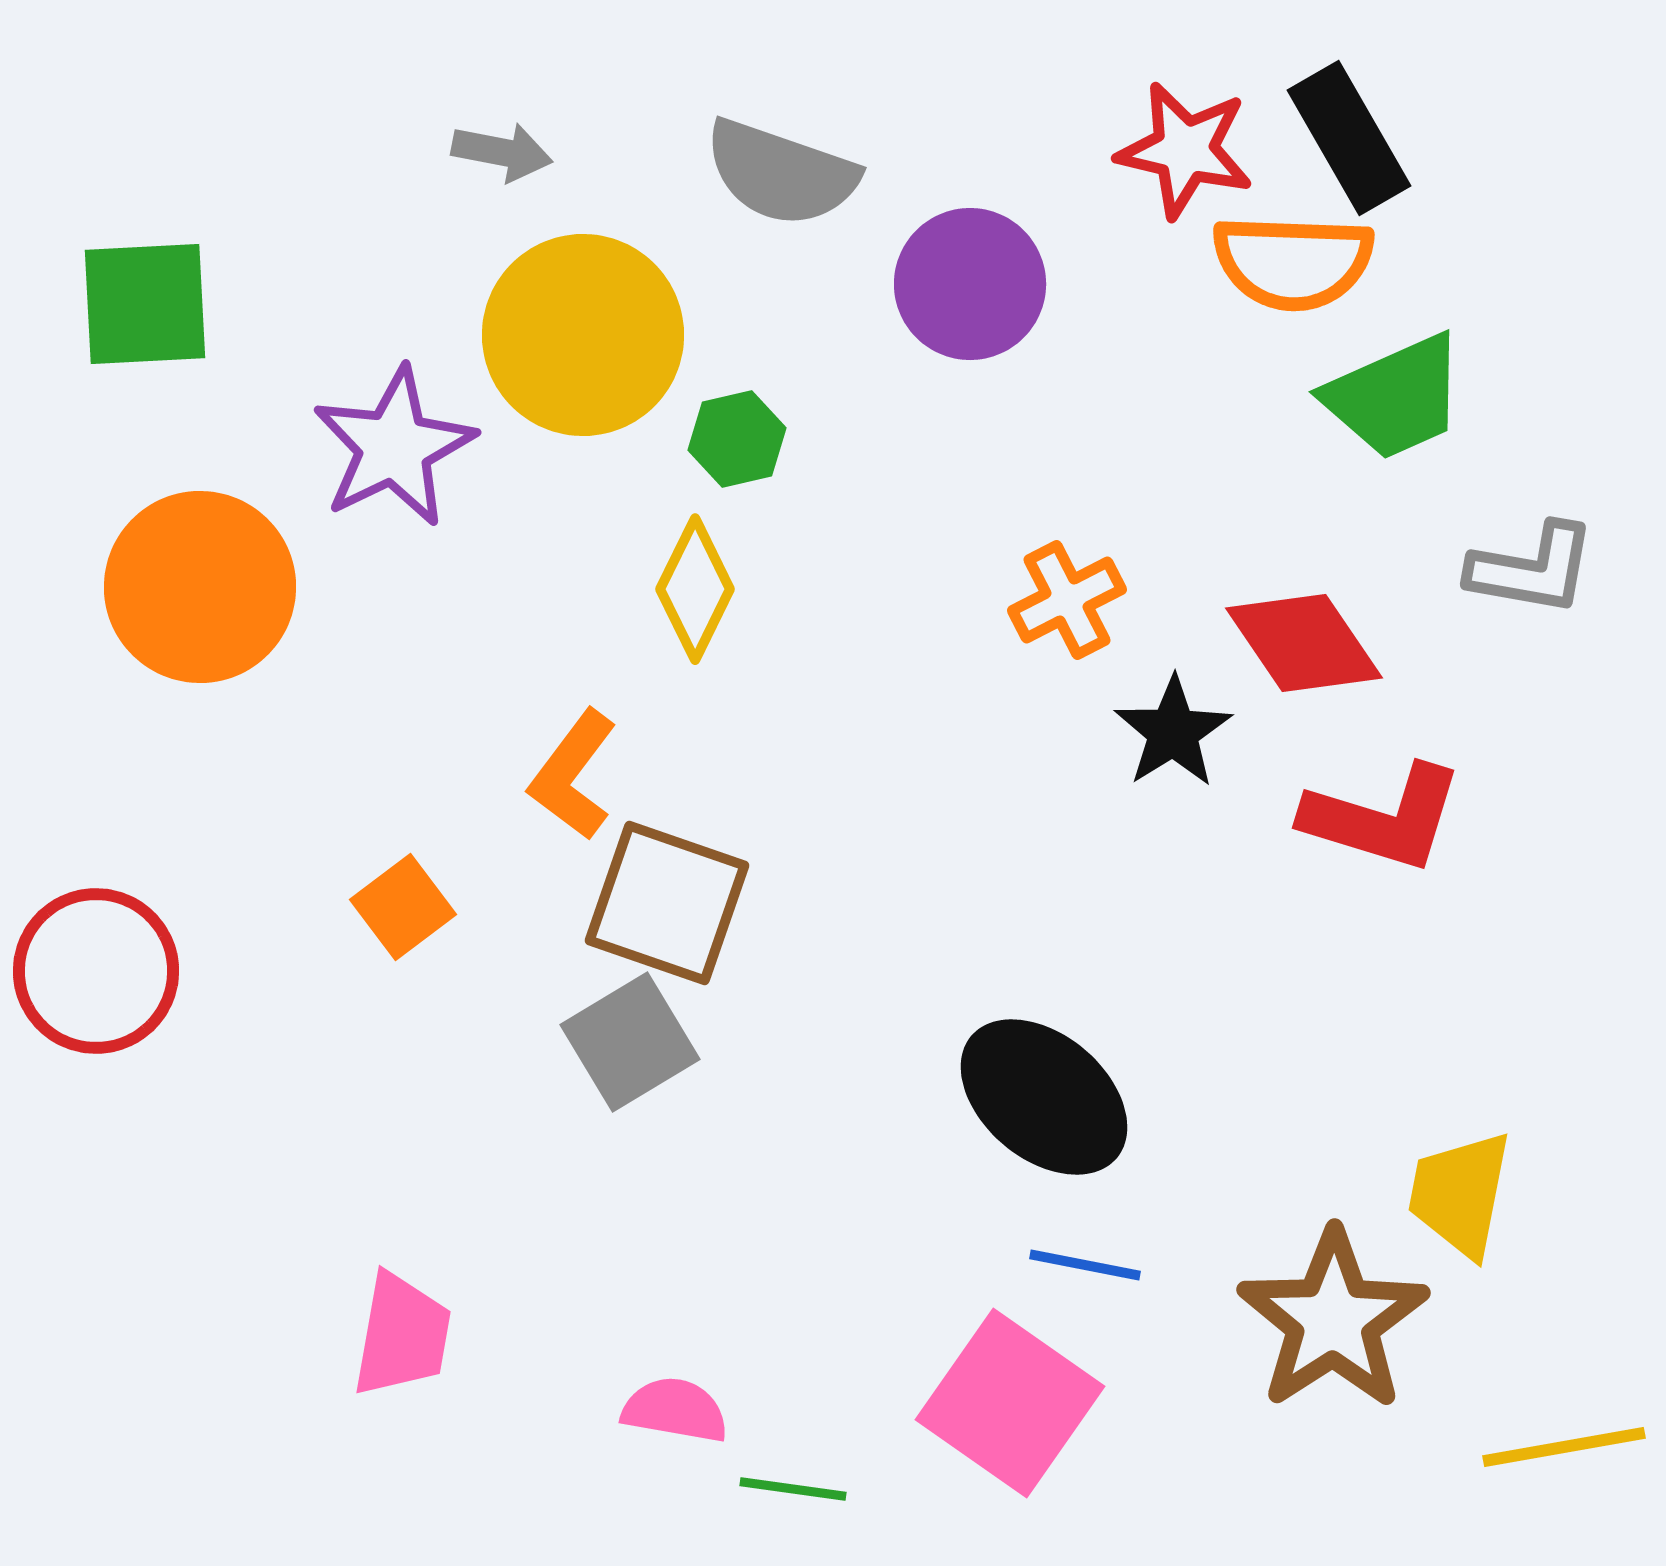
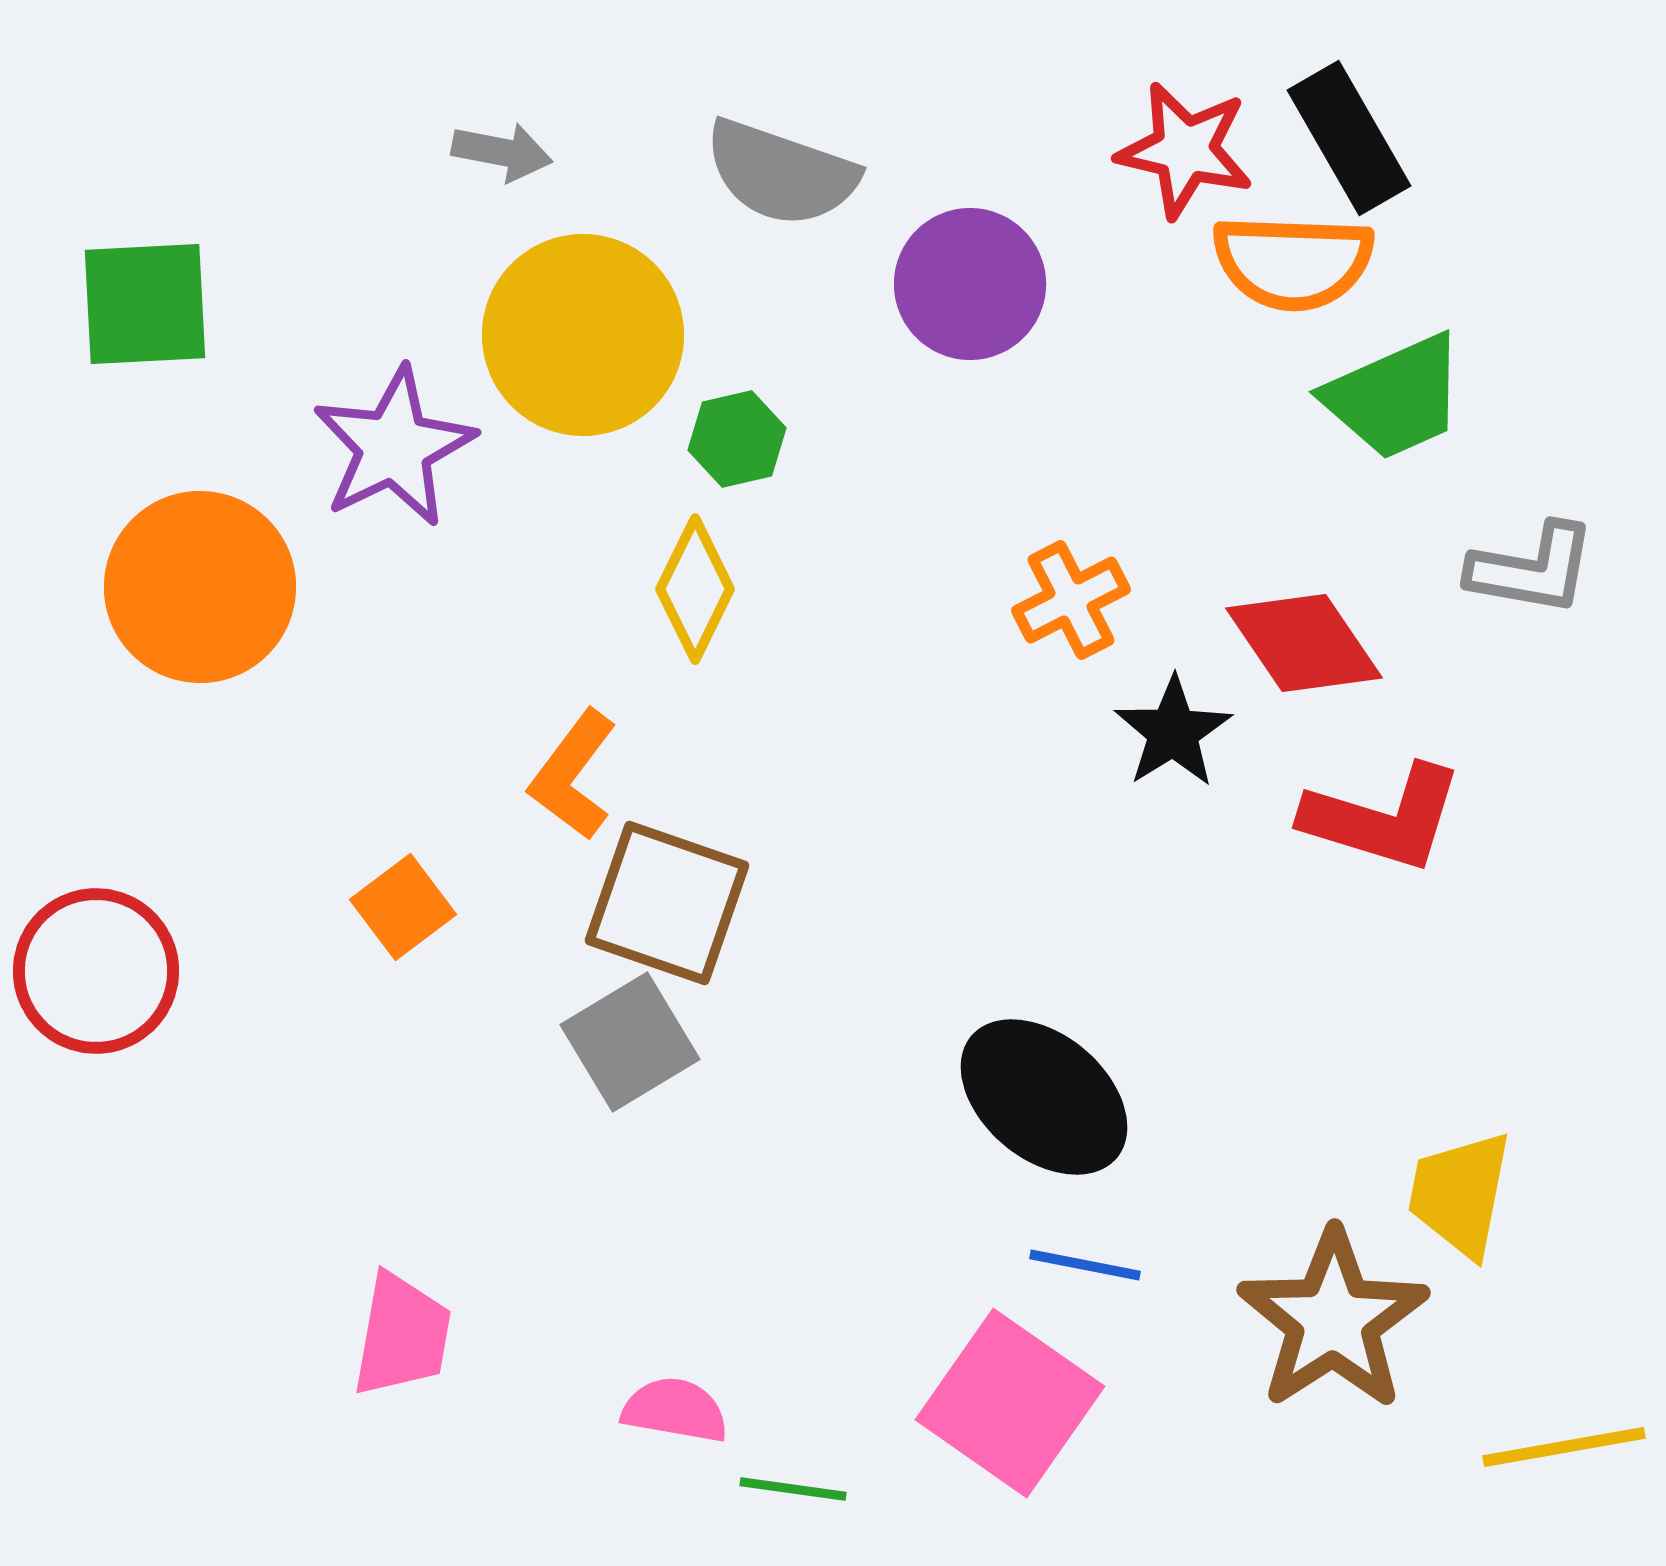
orange cross: moved 4 px right
